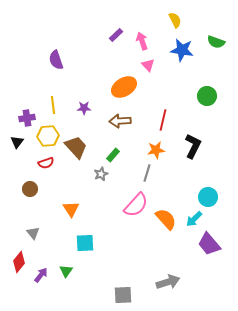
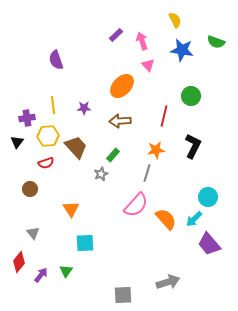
orange ellipse: moved 2 px left, 1 px up; rotated 15 degrees counterclockwise
green circle: moved 16 px left
red line: moved 1 px right, 4 px up
